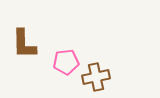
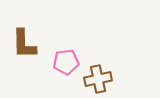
brown cross: moved 2 px right, 2 px down
